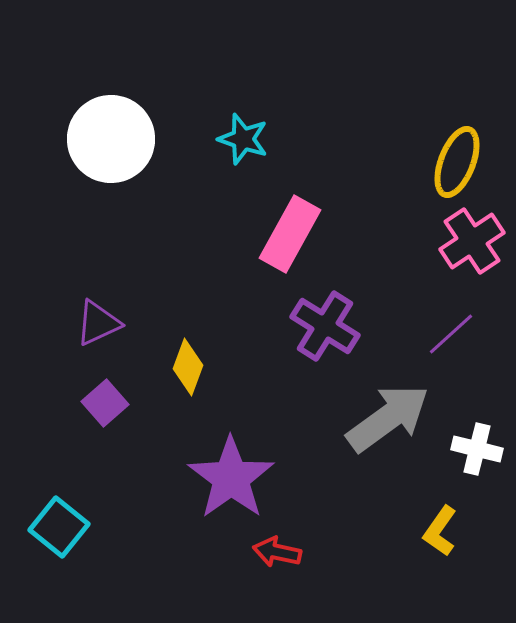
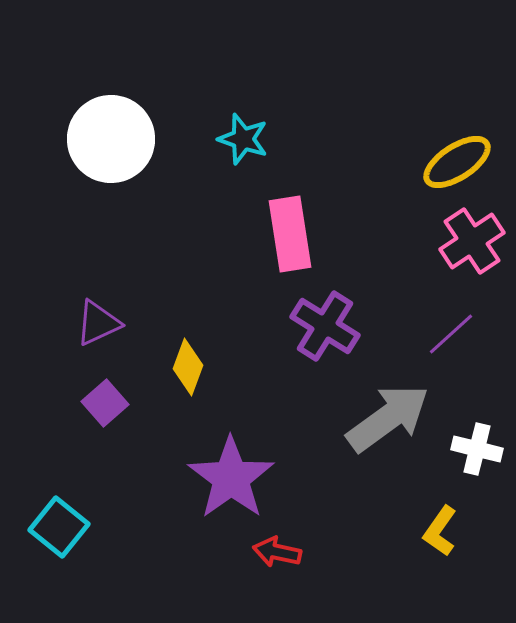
yellow ellipse: rotated 36 degrees clockwise
pink rectangle: rotated 38 degrees counterclockwise
